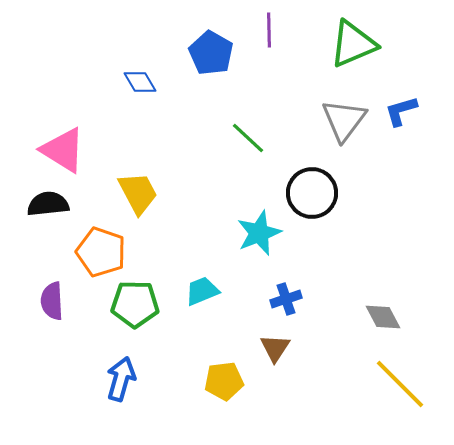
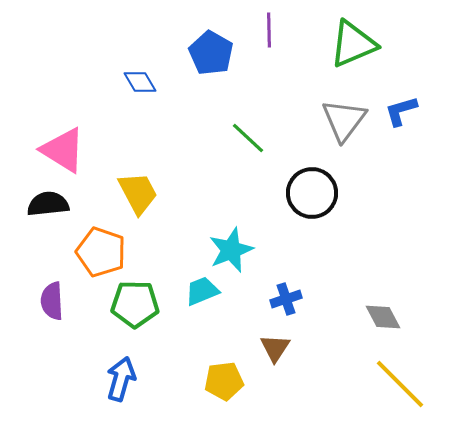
cyan star: moved 28 px left, 17 px down
